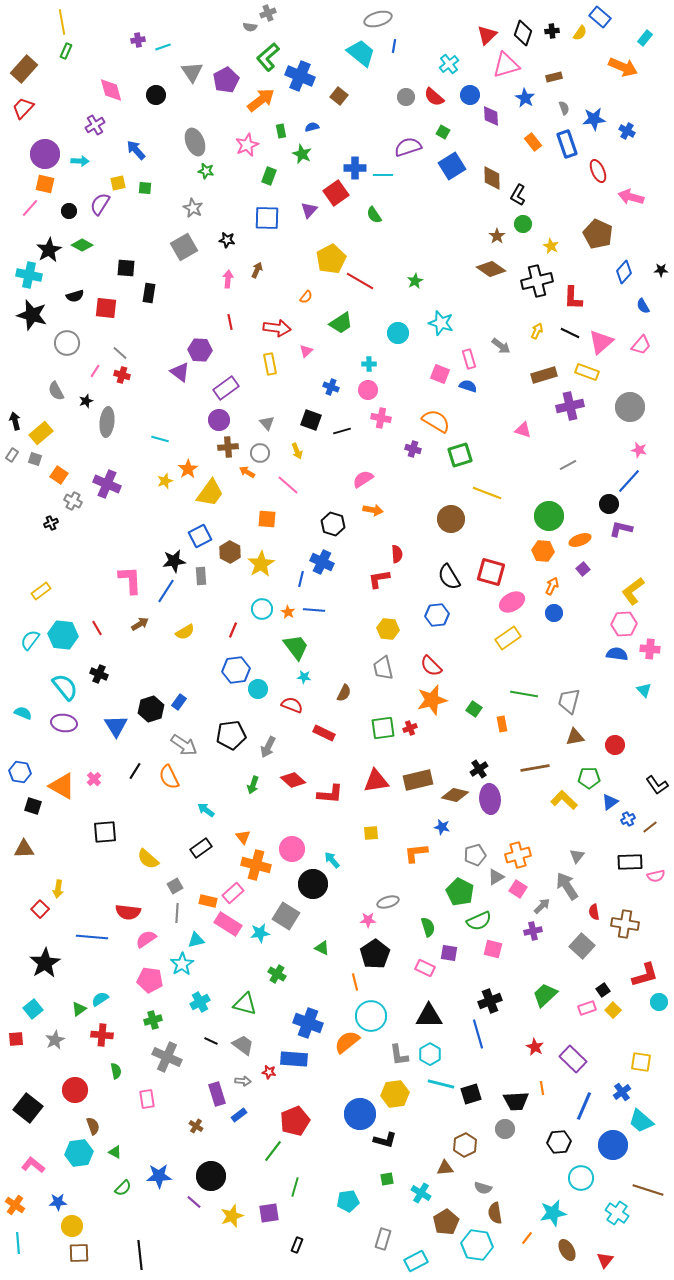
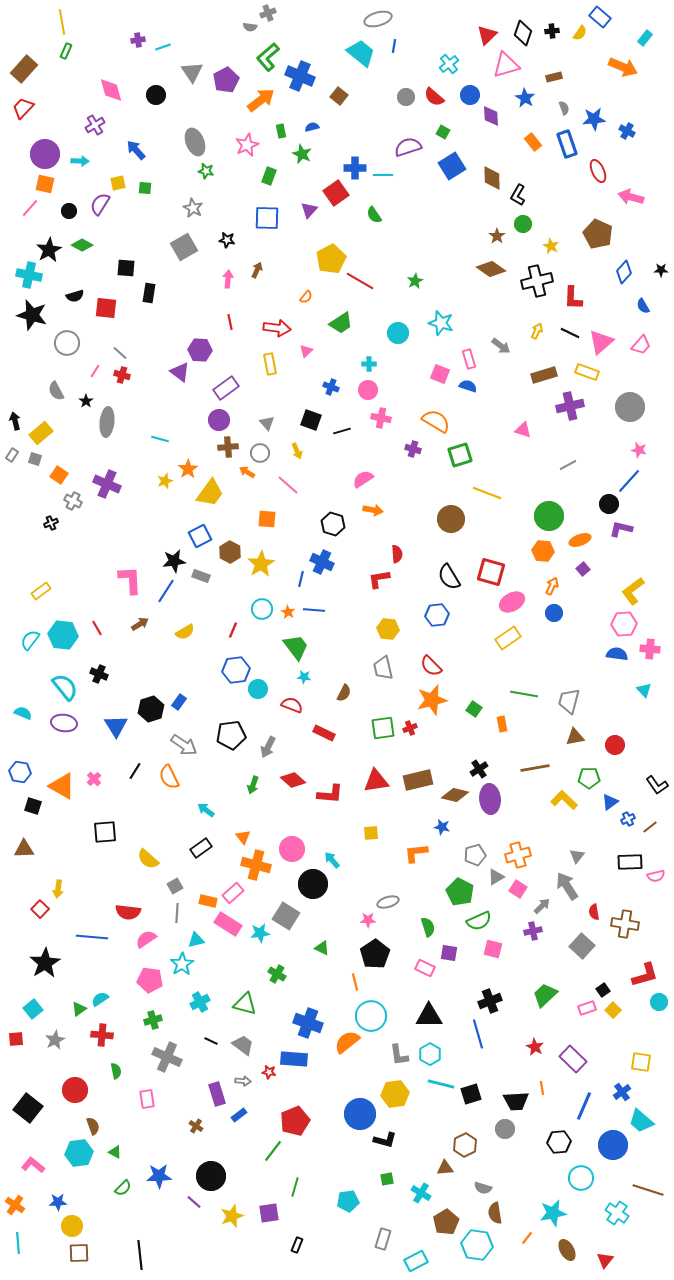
black star at (86, 401): rotated 16 degrees counterclockwise
gray rectangle at (201, 576): rotated 66 degrees counterclockwise
